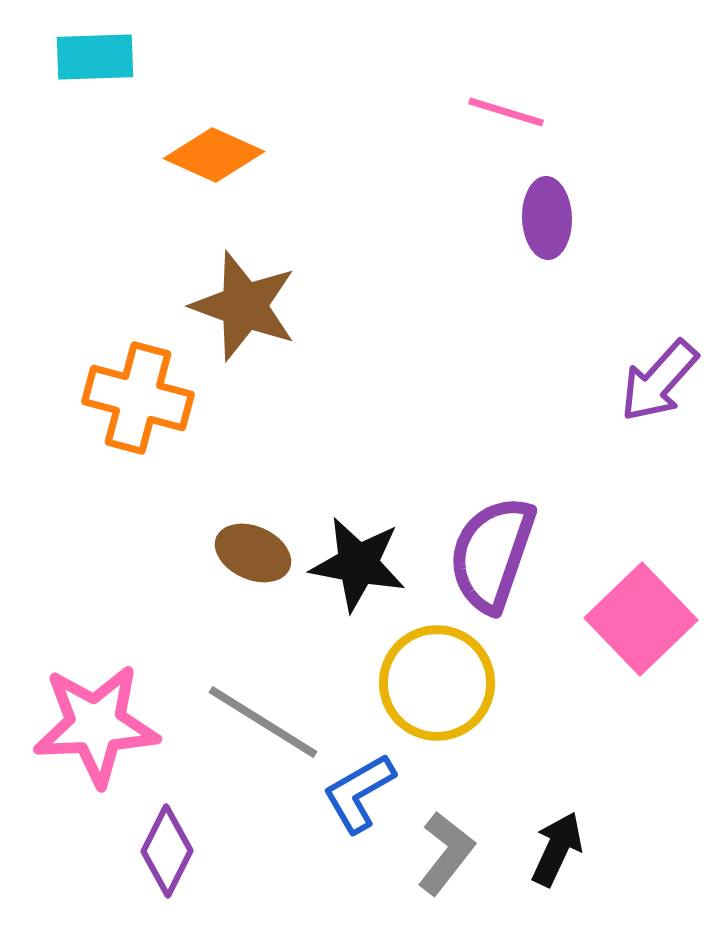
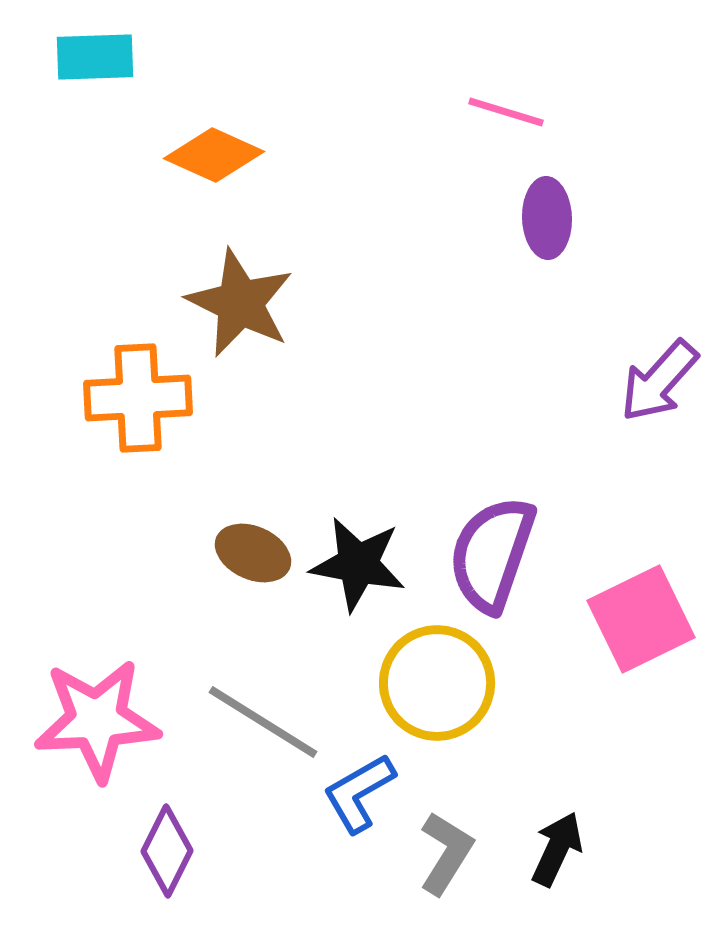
brown star: moved 4 px left, 3 px up; rotated 6 degrees clockwise
orange cross: rotated 18 degrees counterclockwise
pink square: rotated 18 degrees clockwise
pink star: moved 1 px right, 5 px up
gray L-shape: rotated 6 degrees counterclockwise
